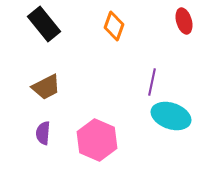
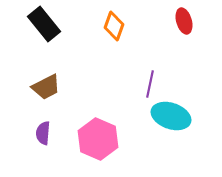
purple line: moved 2 px left, 2 px down
pink hexagon: moved 1 px right, 1 px up
